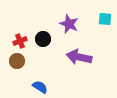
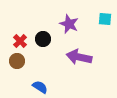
red cross: rotated 24 degrees counterclockwise
